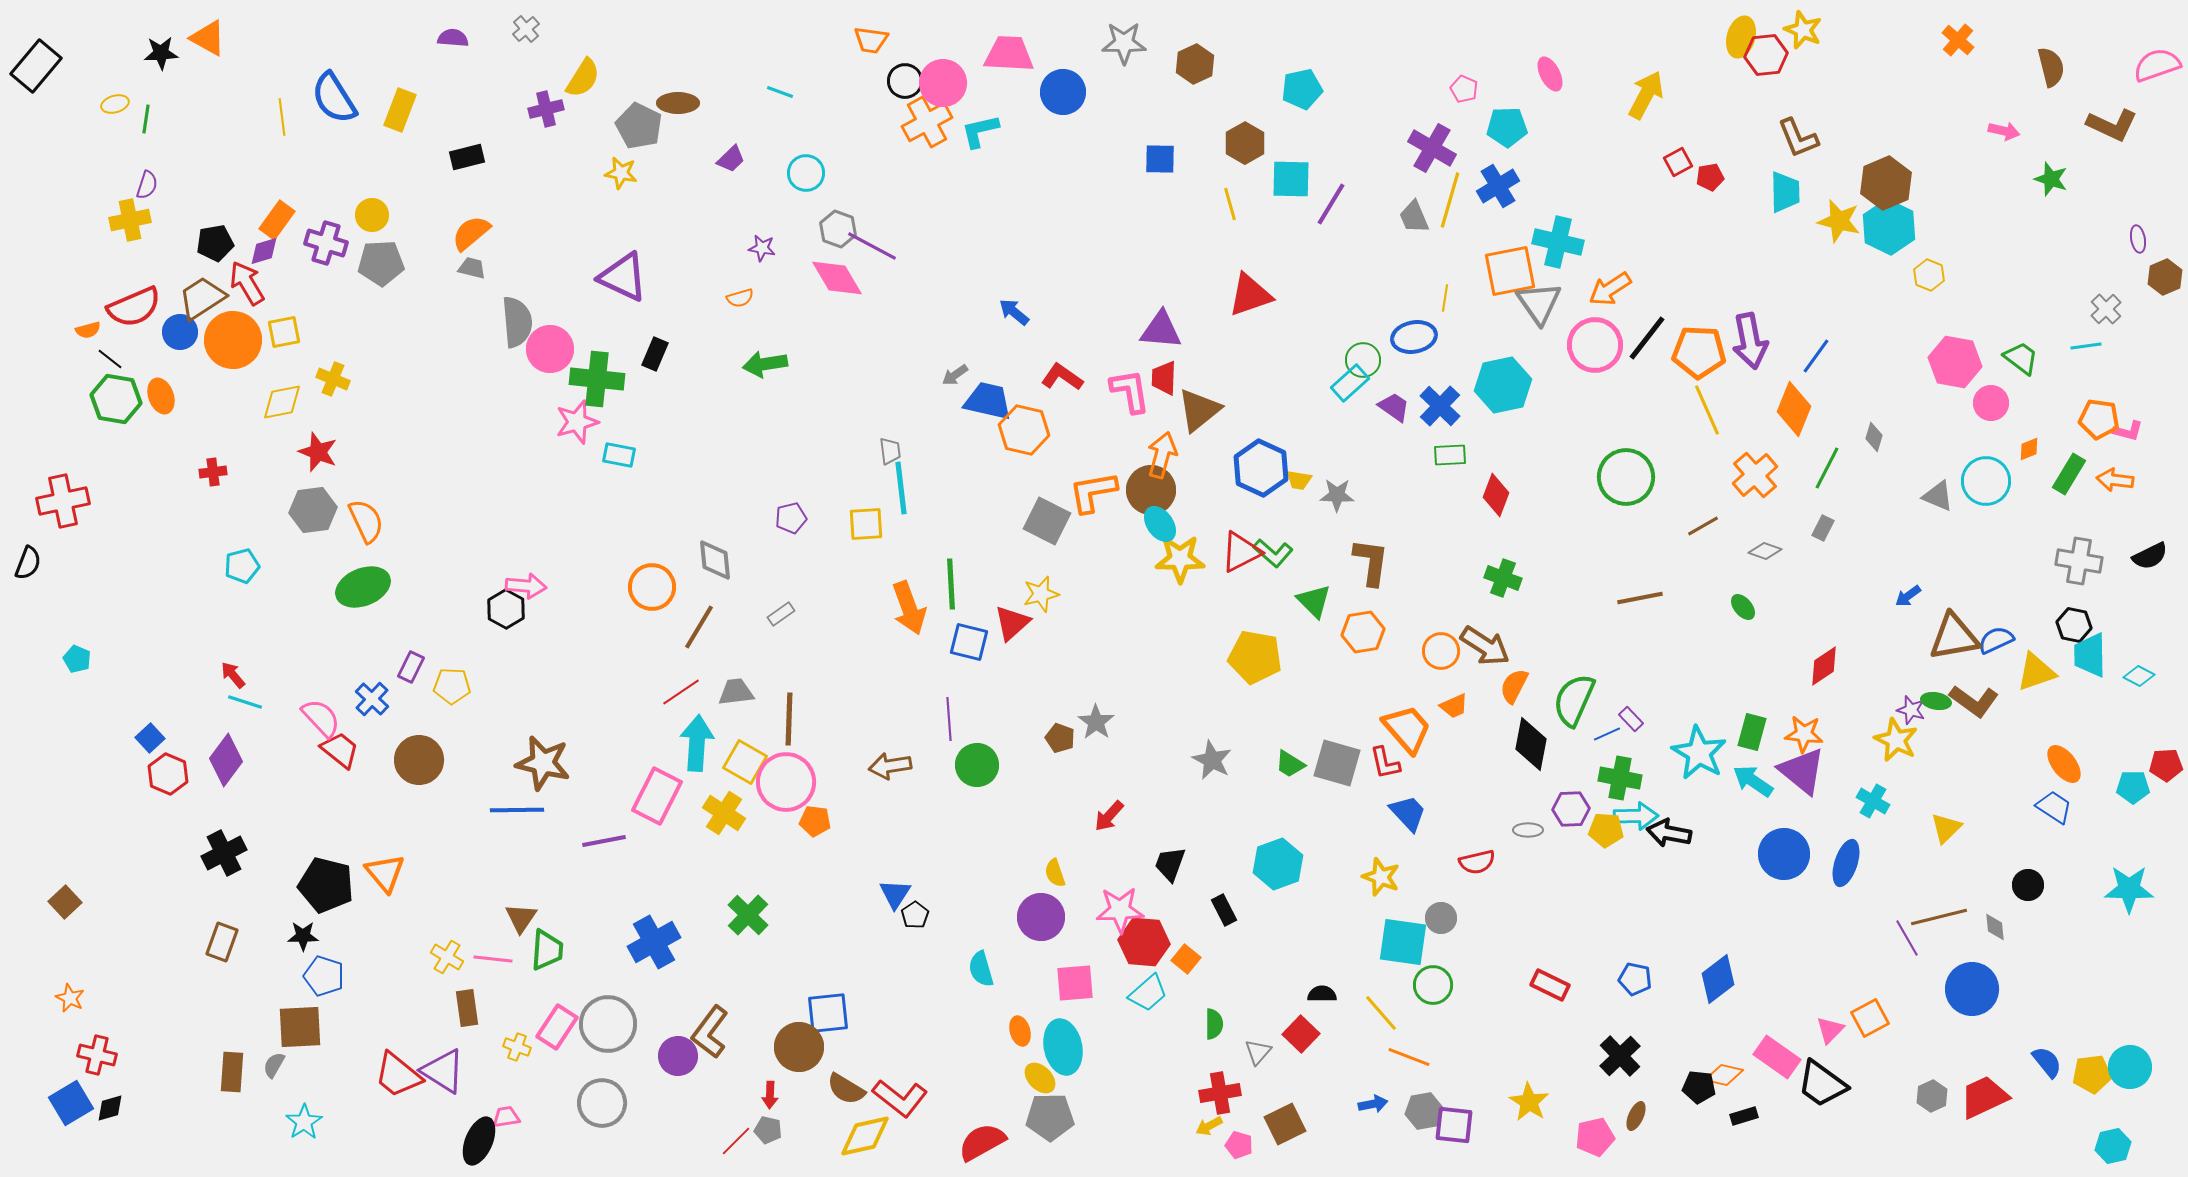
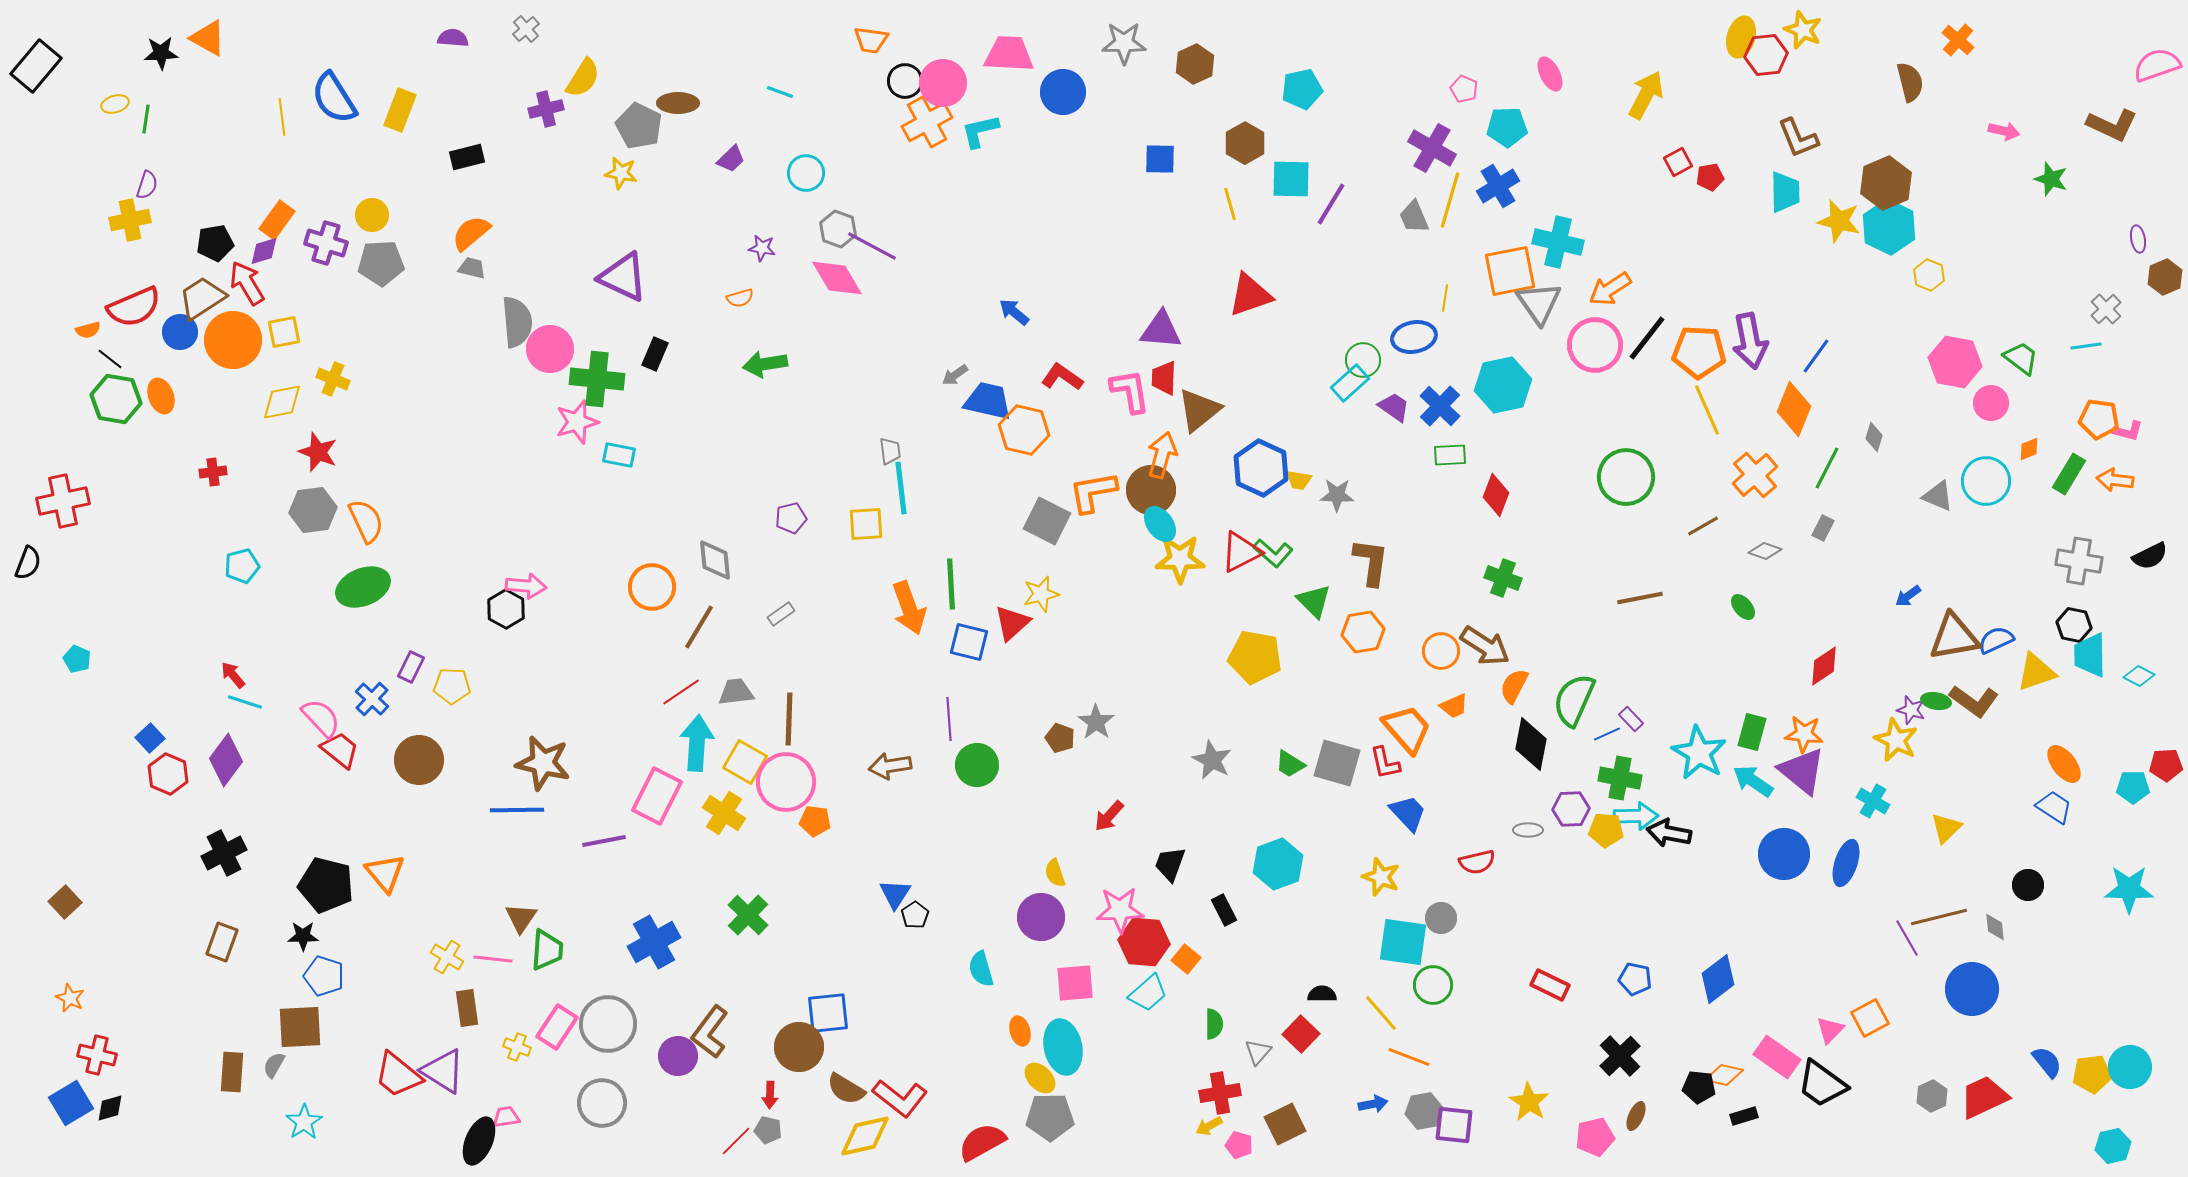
brown semicircle at (2051, 67): moved 141 px left, 15 px down
